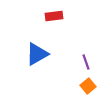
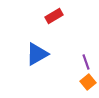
red rectangle: rotated 24 degrees counterclockwise
orange square: moved 4 px up
